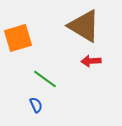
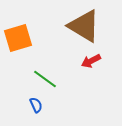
red arrow: rotated 24 degrees counterclockwise
